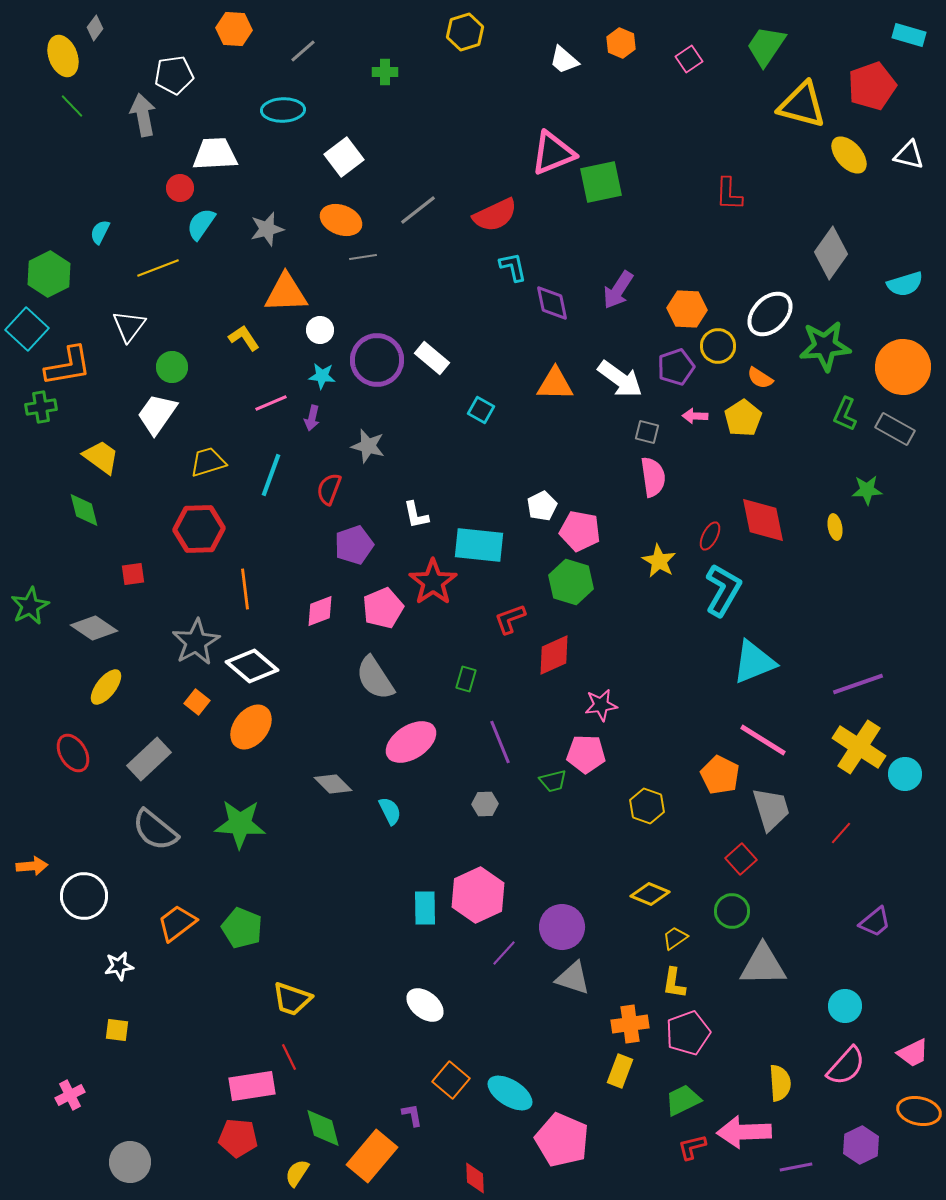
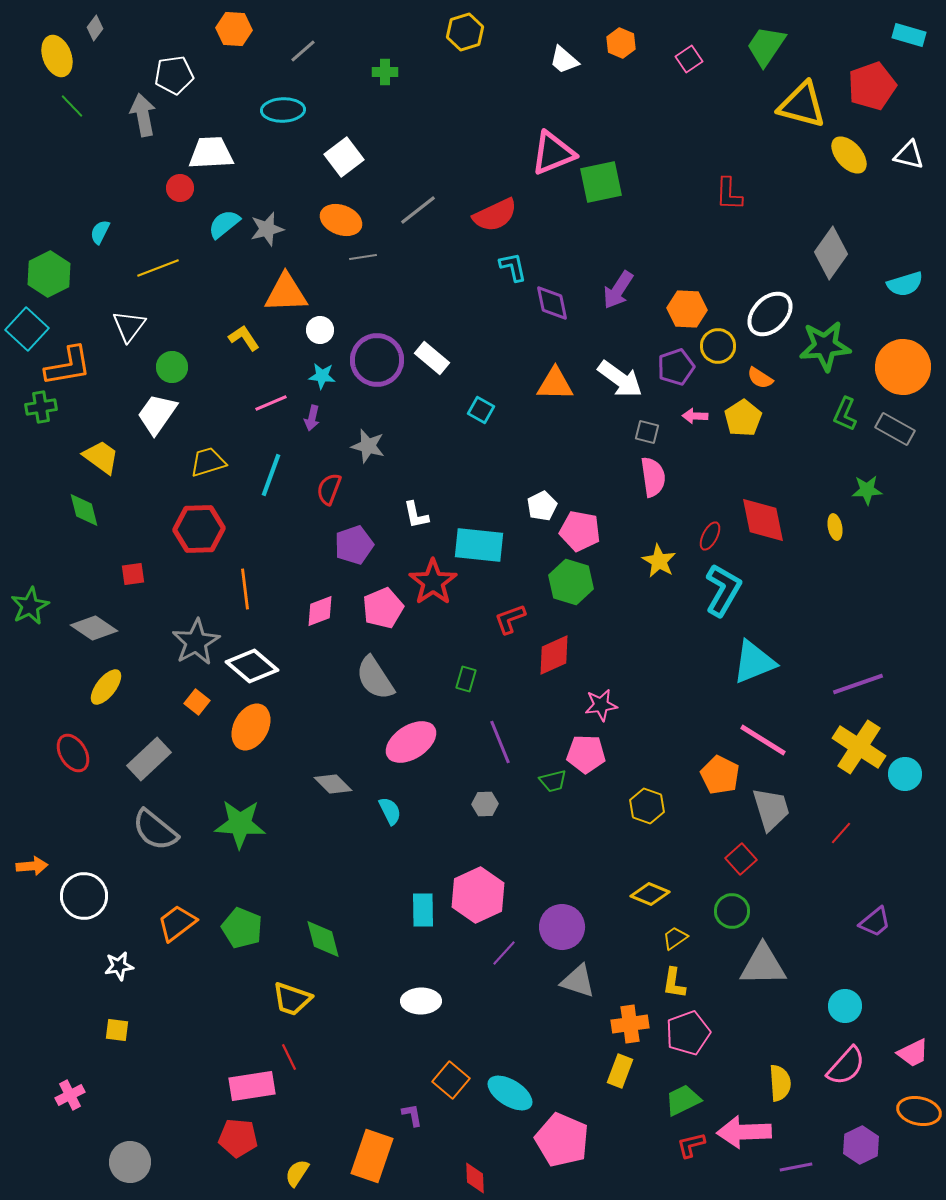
yellow ellipse at (63, 56): moved 6 px left
white trapezoid at (215, 154): moved 4 px left, 1 px up
cyan semicircle at (201, 224): moved 23 px right; rotated 16 degrees clockwise
orange ellipse at (251, 727): rotated 9 degrees counterclockwise
cyan rectangle at (425, 908): moved 2 px left, 2 px down
gray triangle at (573, 978): moved 5 px right, 3 px down
white ellipse at (425, 1005): moved 4 px left, 4 px up; rotated 39 degrees counterclockwise
green diamond at (323, 1128): moved 189 px up
red L-shape at (692, 1147): moved 1 px left, 2 px up
orange rectangle at (372, 1156): rotated 21 degrees counterclockwise
